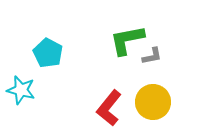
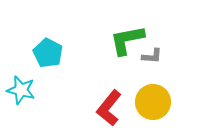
gray L-shape: rotated 15 degrees clockwise
